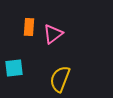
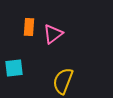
yellow semicircle: moved 3 px right, 2 px down
